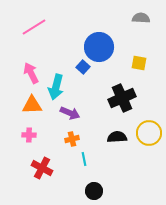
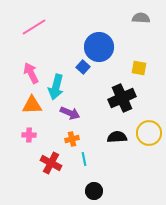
yellow square: moved 5 px down
red cross: moved 9 px right, 5 px up
